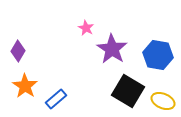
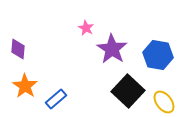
purple diamond: moved 2 px up; rotated 25 degrees counterclockwise
black square: rotated 12 degrees clockwise
yellow ellipse: moved 1 px right, 1 px down; rotated 30 degrees clockwise
